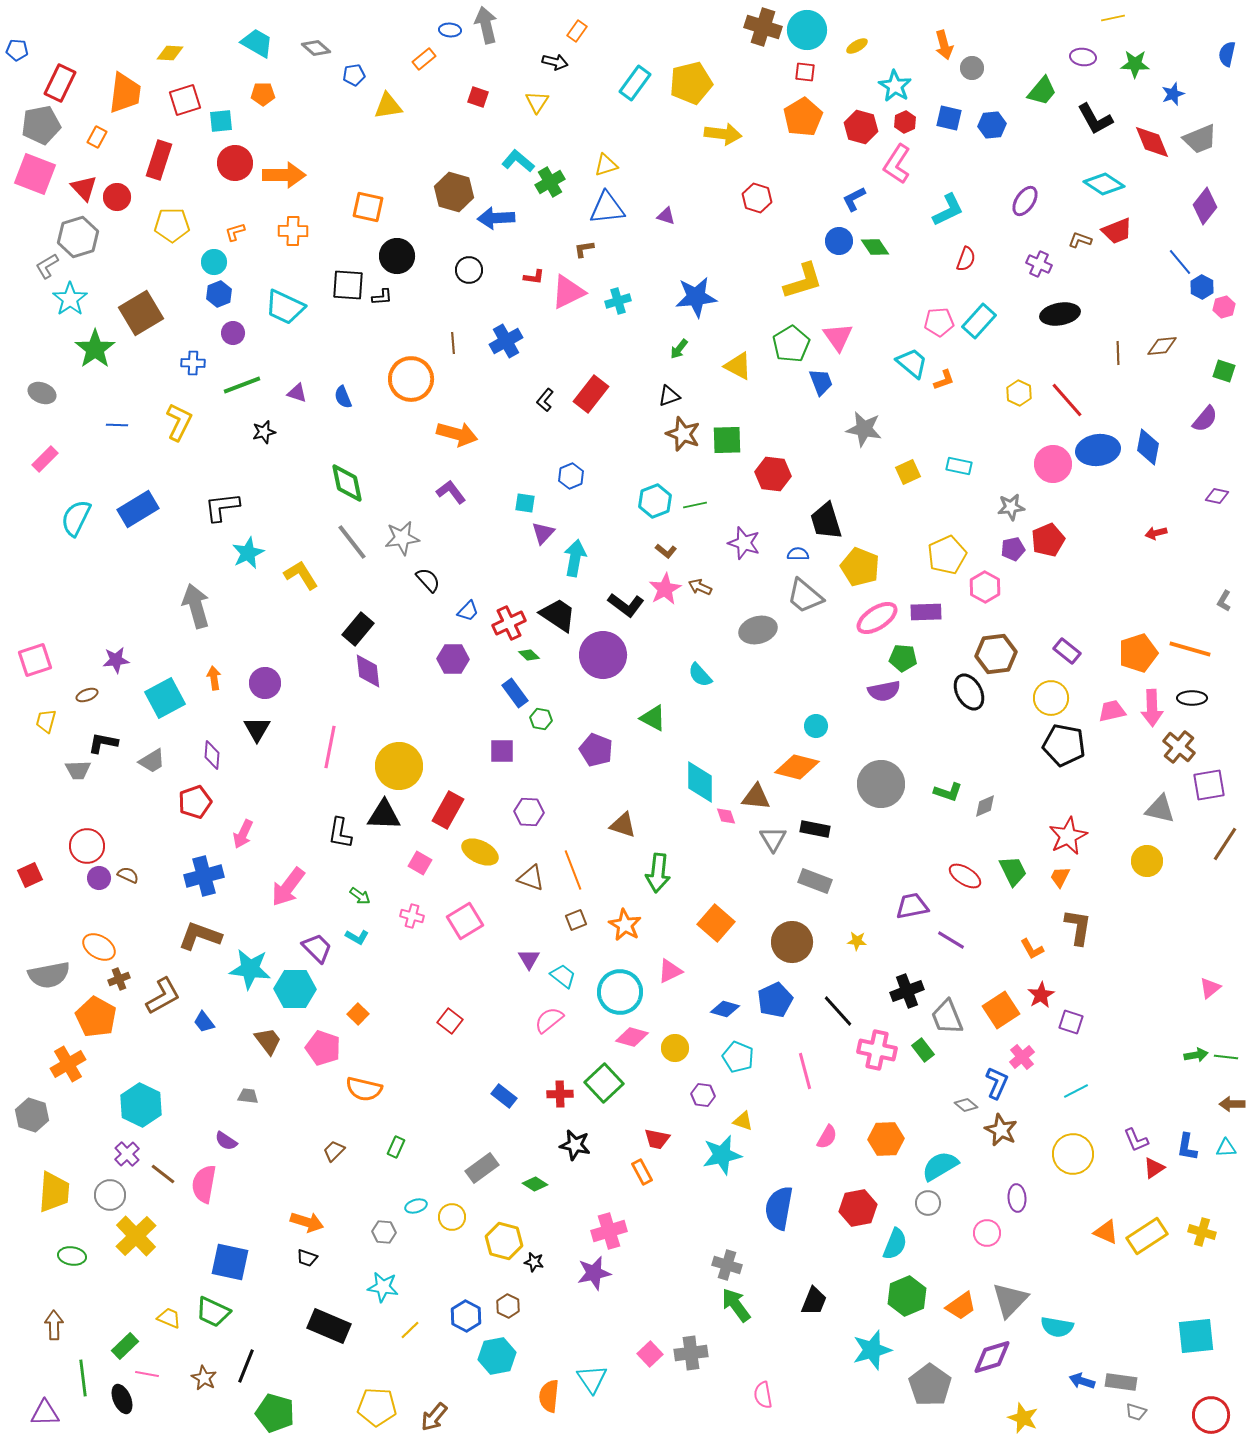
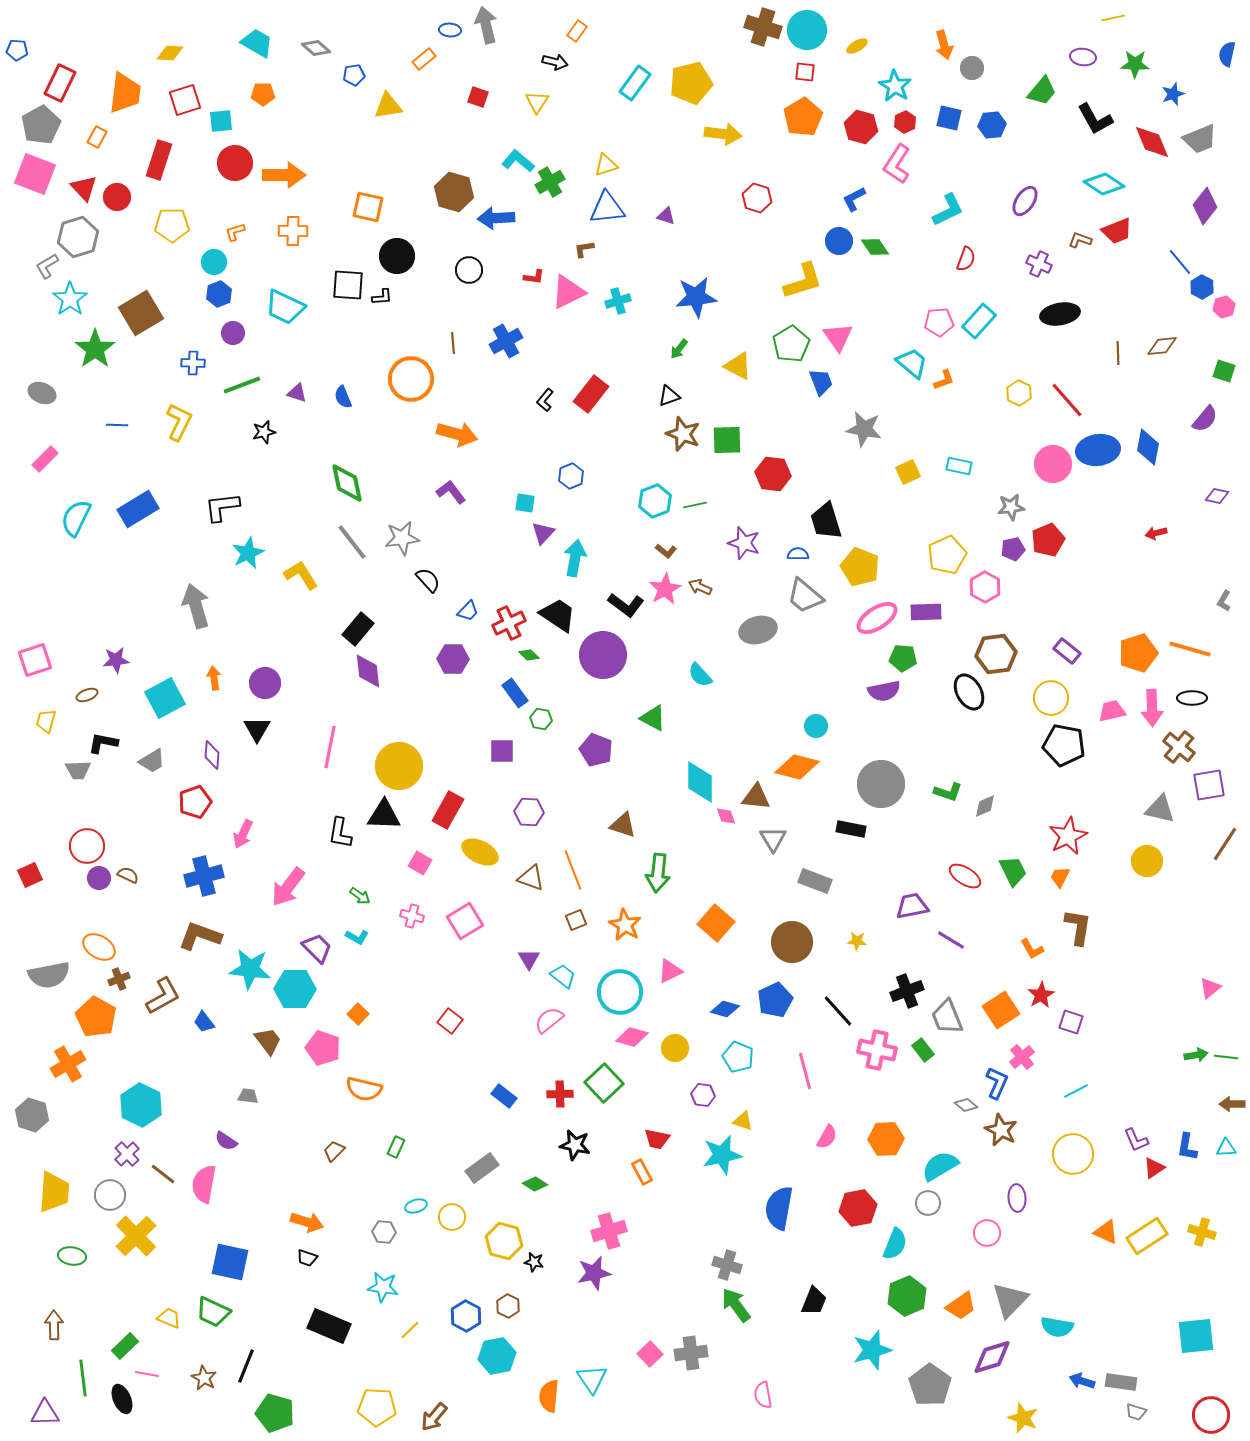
gray pentagon at (41, 125): rotated 18 degrees counterclockwise
black rectangle at (815, 829): moved 36 px right
